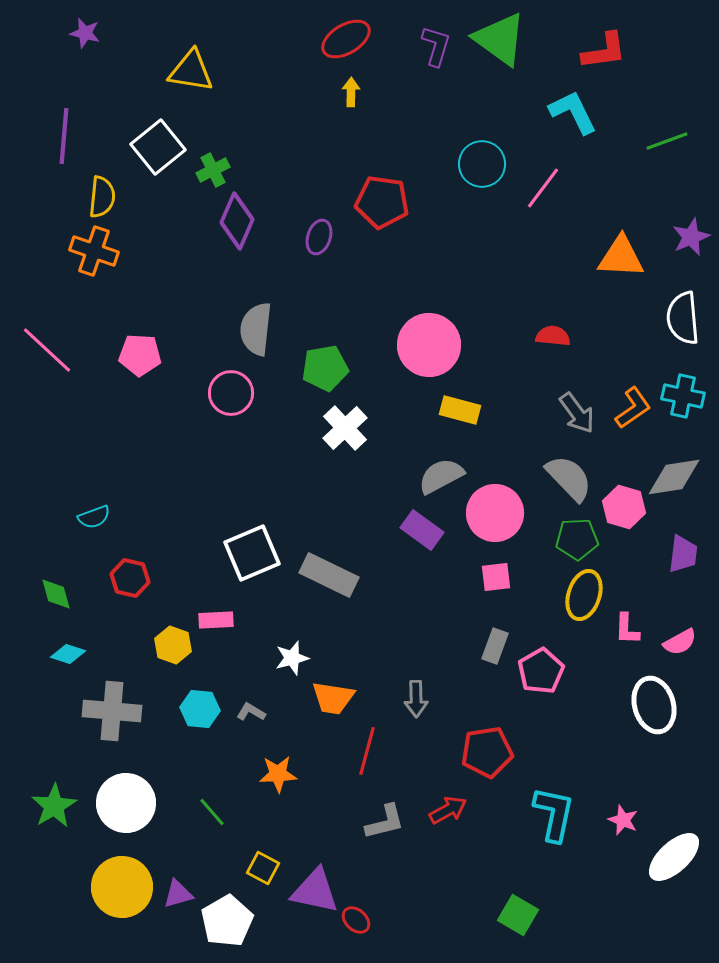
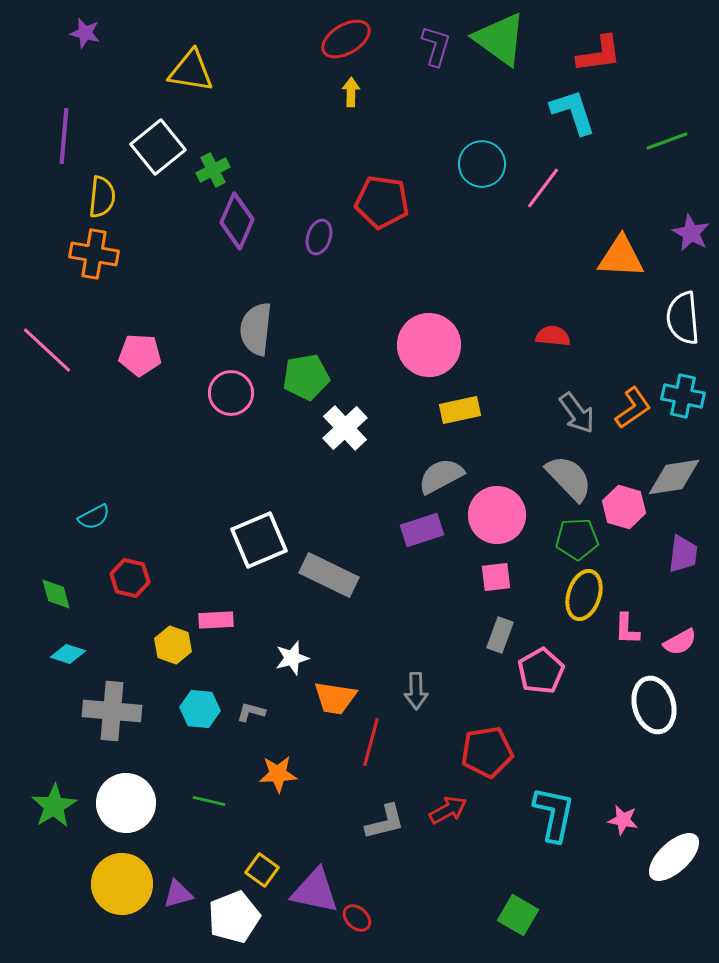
red L-shape at (604, 51): moved 5 px left, 3 px down
cyan L-shape at (573, 112): rotated 8 degrees clockwise
purple star at (691, 237): moved 4 px up; rotated 21 degrees counterclockwise
orange cross at (94, 251): moved 3 px down; rotated 9 degrees counterclockwise
green pentagon at (325, 368): moved 19 px left, 9 px down
yellow rectangle at (460, 410): rotated 27 degrees counterclockwise
pink circle at (495, 513): moved 2 px right, 2 px down
cyan semicircle at (94, 517): rotated 8 degrees counterclockwise
purple rectangle at (422, 530): rotated 54 degrees counterclockwise
white square at (252, 553): moved 7 px right, 13 px up
gray rectangle at (495, 646): moved 5 px right, 11 px up
orange trapezoid at (333, 698): moved 2 px right
gray arrow at (416, 699): moved 8 px up
gray L-shape at (251, 712): rotated 16 degrees counterclockwise
red line at (367, 751): moved 4 px right, 9 px up
green line at (212, 812): moved 3 px left, 11 px up; rotated 36 degrees counterclockwise
pink star at (623, 820): rotated 12 degrees counterclockwise
yellow square at (263, 868): moved 1 px left, 2 px down; rotated 8 degrees clockwise
yellow circle at (122, 887): moved 3 px up
red ellipse at (356, 920): moved 1 px right, 2 px up
white pentagon at (227, 921): moved 7 px right, 4 px up; rotated 9 degrees clockwise
